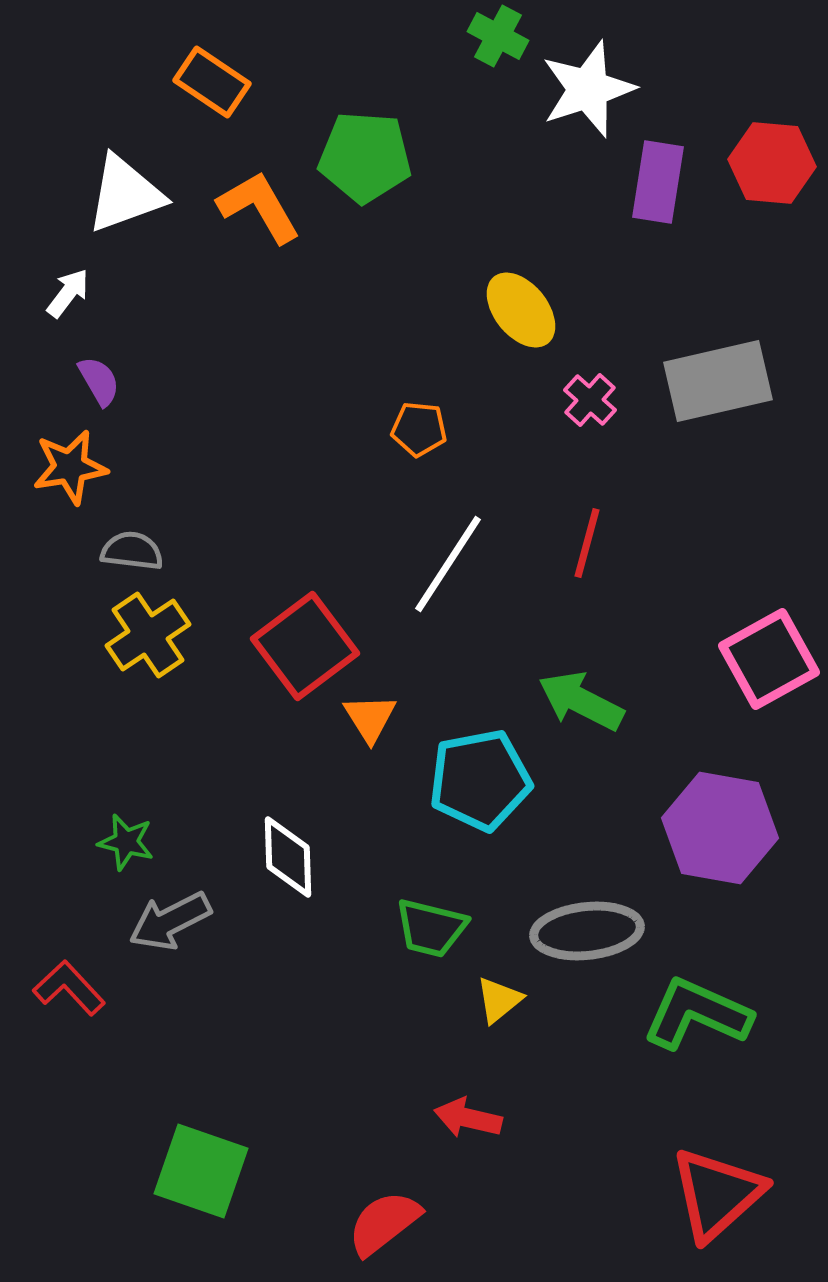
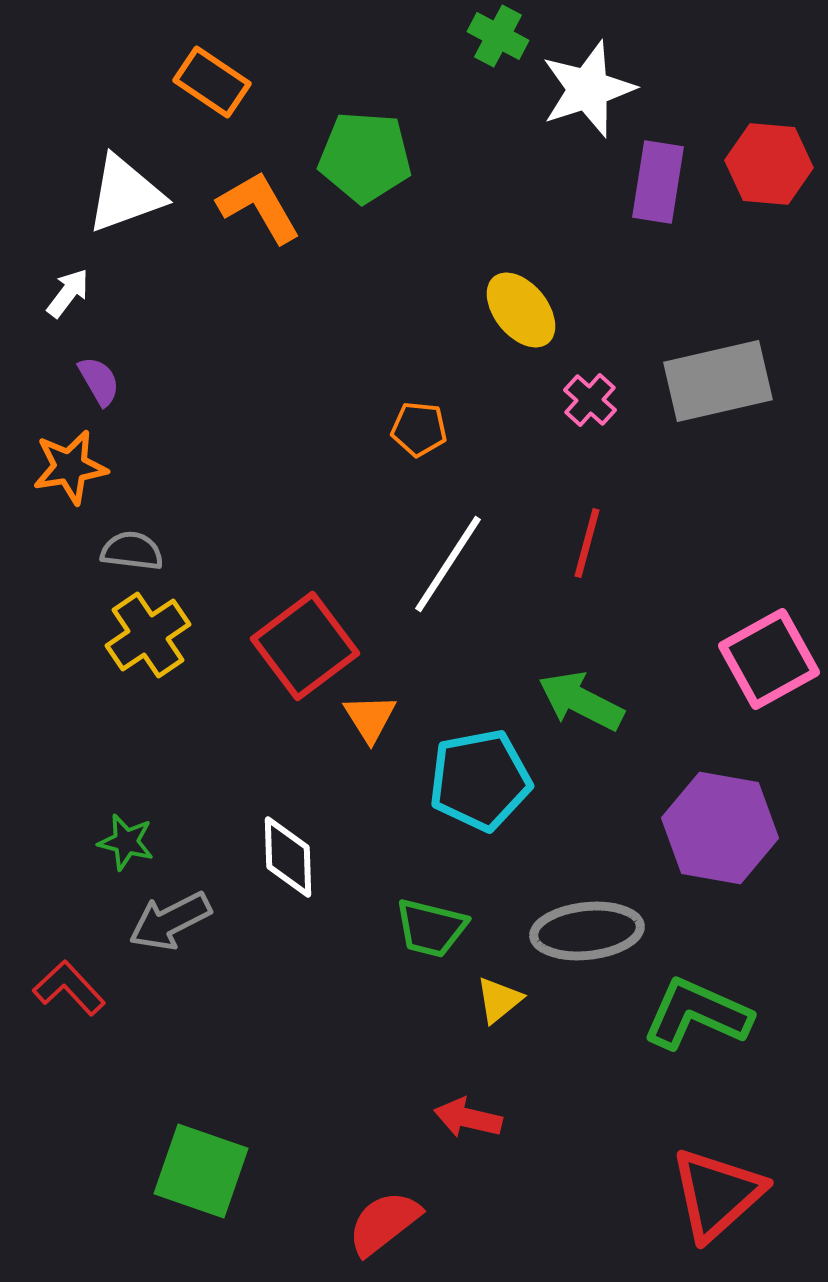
red hexagon: moved 3 px left, 1 px down
